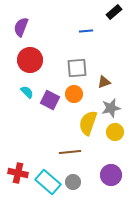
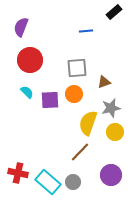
purple square: rotated 30 degrees counterclockwise
brown line: moved 10 px right; rotated 40 degrees counterclockwise
